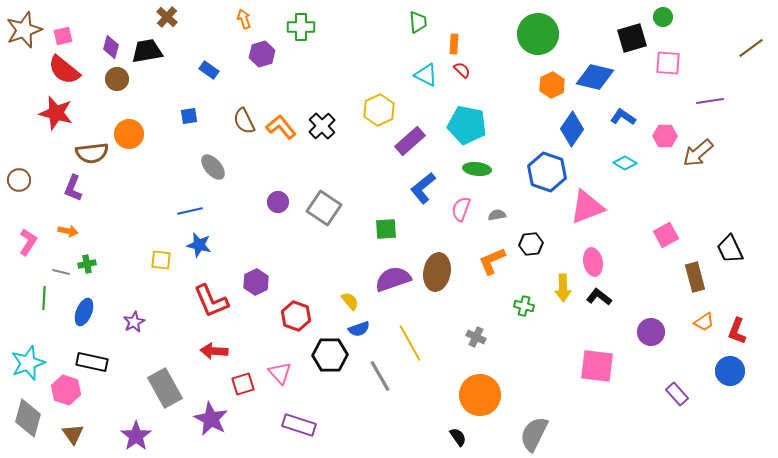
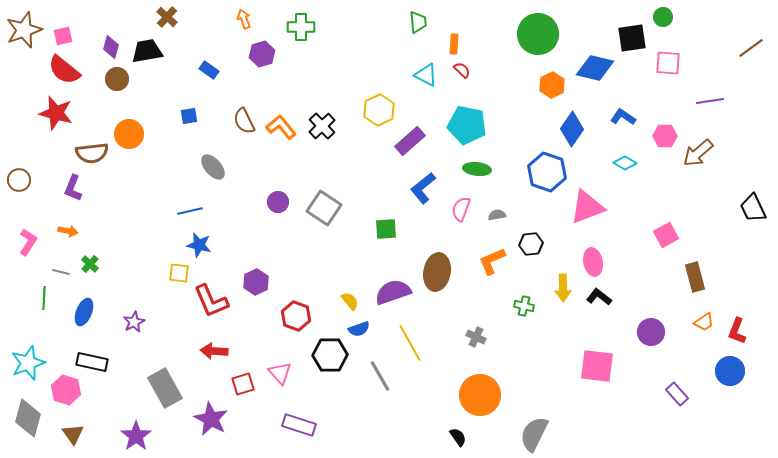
black square at (632, 38): rotated 8 degrees clockwise
blue diamond at (595, 77): moved 9 px up
black trapezoid at (730, 249): moved 23 px right, 41 px up
yellow square at (161, 260): moved 18 px right, 13 px down
green cross at (87, 264): moved 3 px right; rotated 36 degrees counterclockwise
purple semicircle at (393, 279): moved 13 px down
